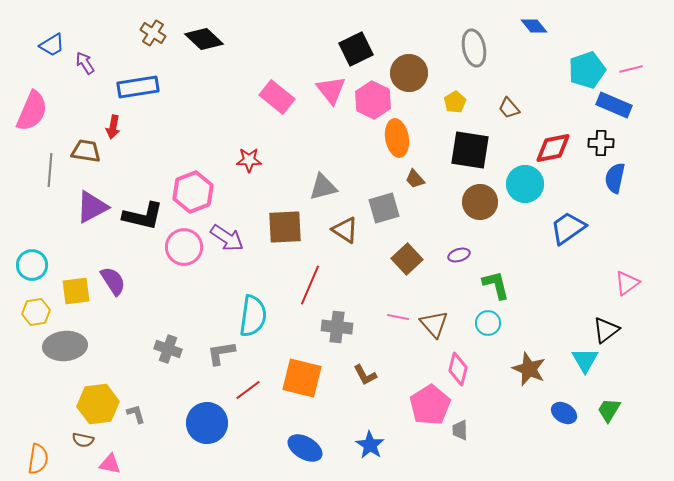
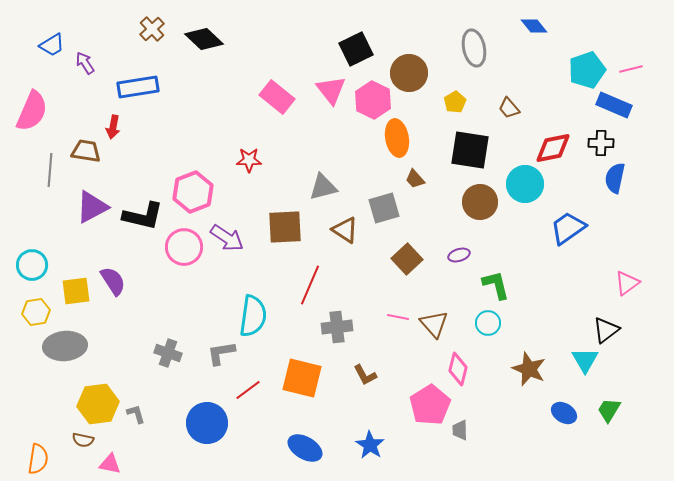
brown cross at (153, 33): moved 1 px left, 4 px up; rotated 15 degrees clockwise
gray cross at (337, 327): rotated 12 degrees counterclockwise
gray cross at (168, 349): moved 4 px down
